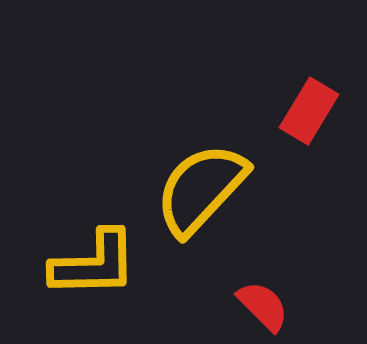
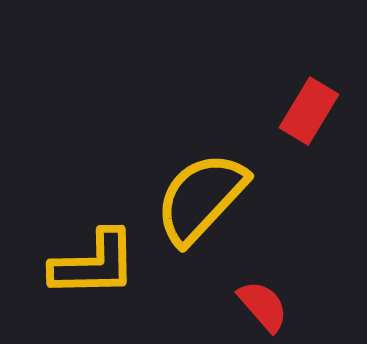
yellow semicircle: moved 9 px down
red semicircle: rotated 4 degrees clockwise
